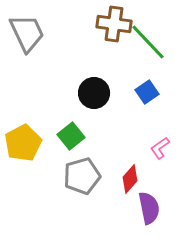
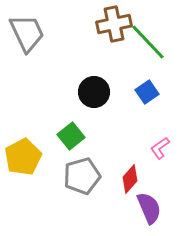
brown cross: rotated 20 degrees counterclockwise
black circle: moved 1 px up
yellow pentagon: moved 14 px down
purple semicircle: rotated 12 degrees counterclockwise
